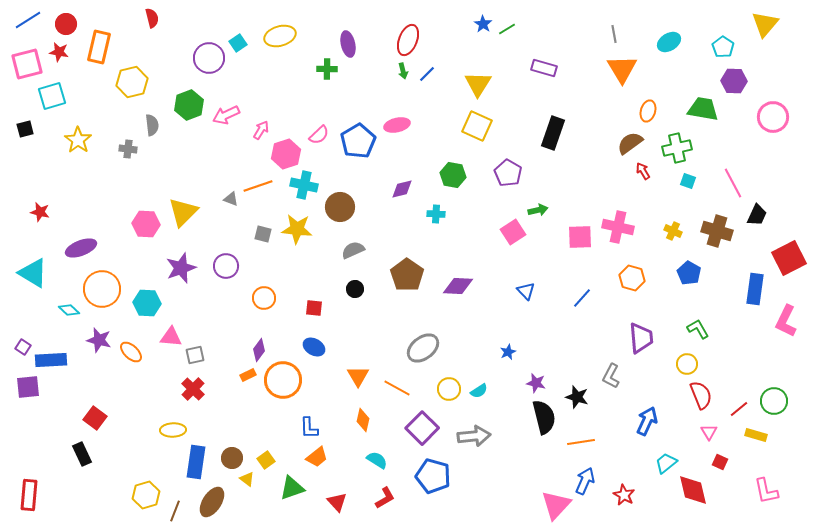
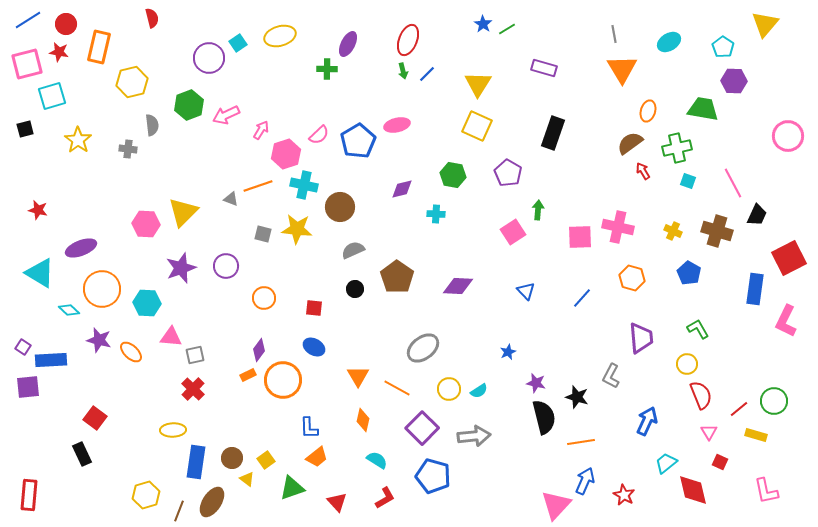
purple ellipse at (348, 44): rotated 40 degrees clockwise
pink circle at (773, 117): moved 15 px right, 19 px down
green arrow at (538, 210): rotated 72 degrees counterclockwise
red star at (40, 212): moved 2 px left, 2 px up
cyan triangle at (33, 273): moved 7 px right
brown pentagon at (407, 275): moved 10 px left, 2 px down
brown line at (175, 511): moved 4 px right
